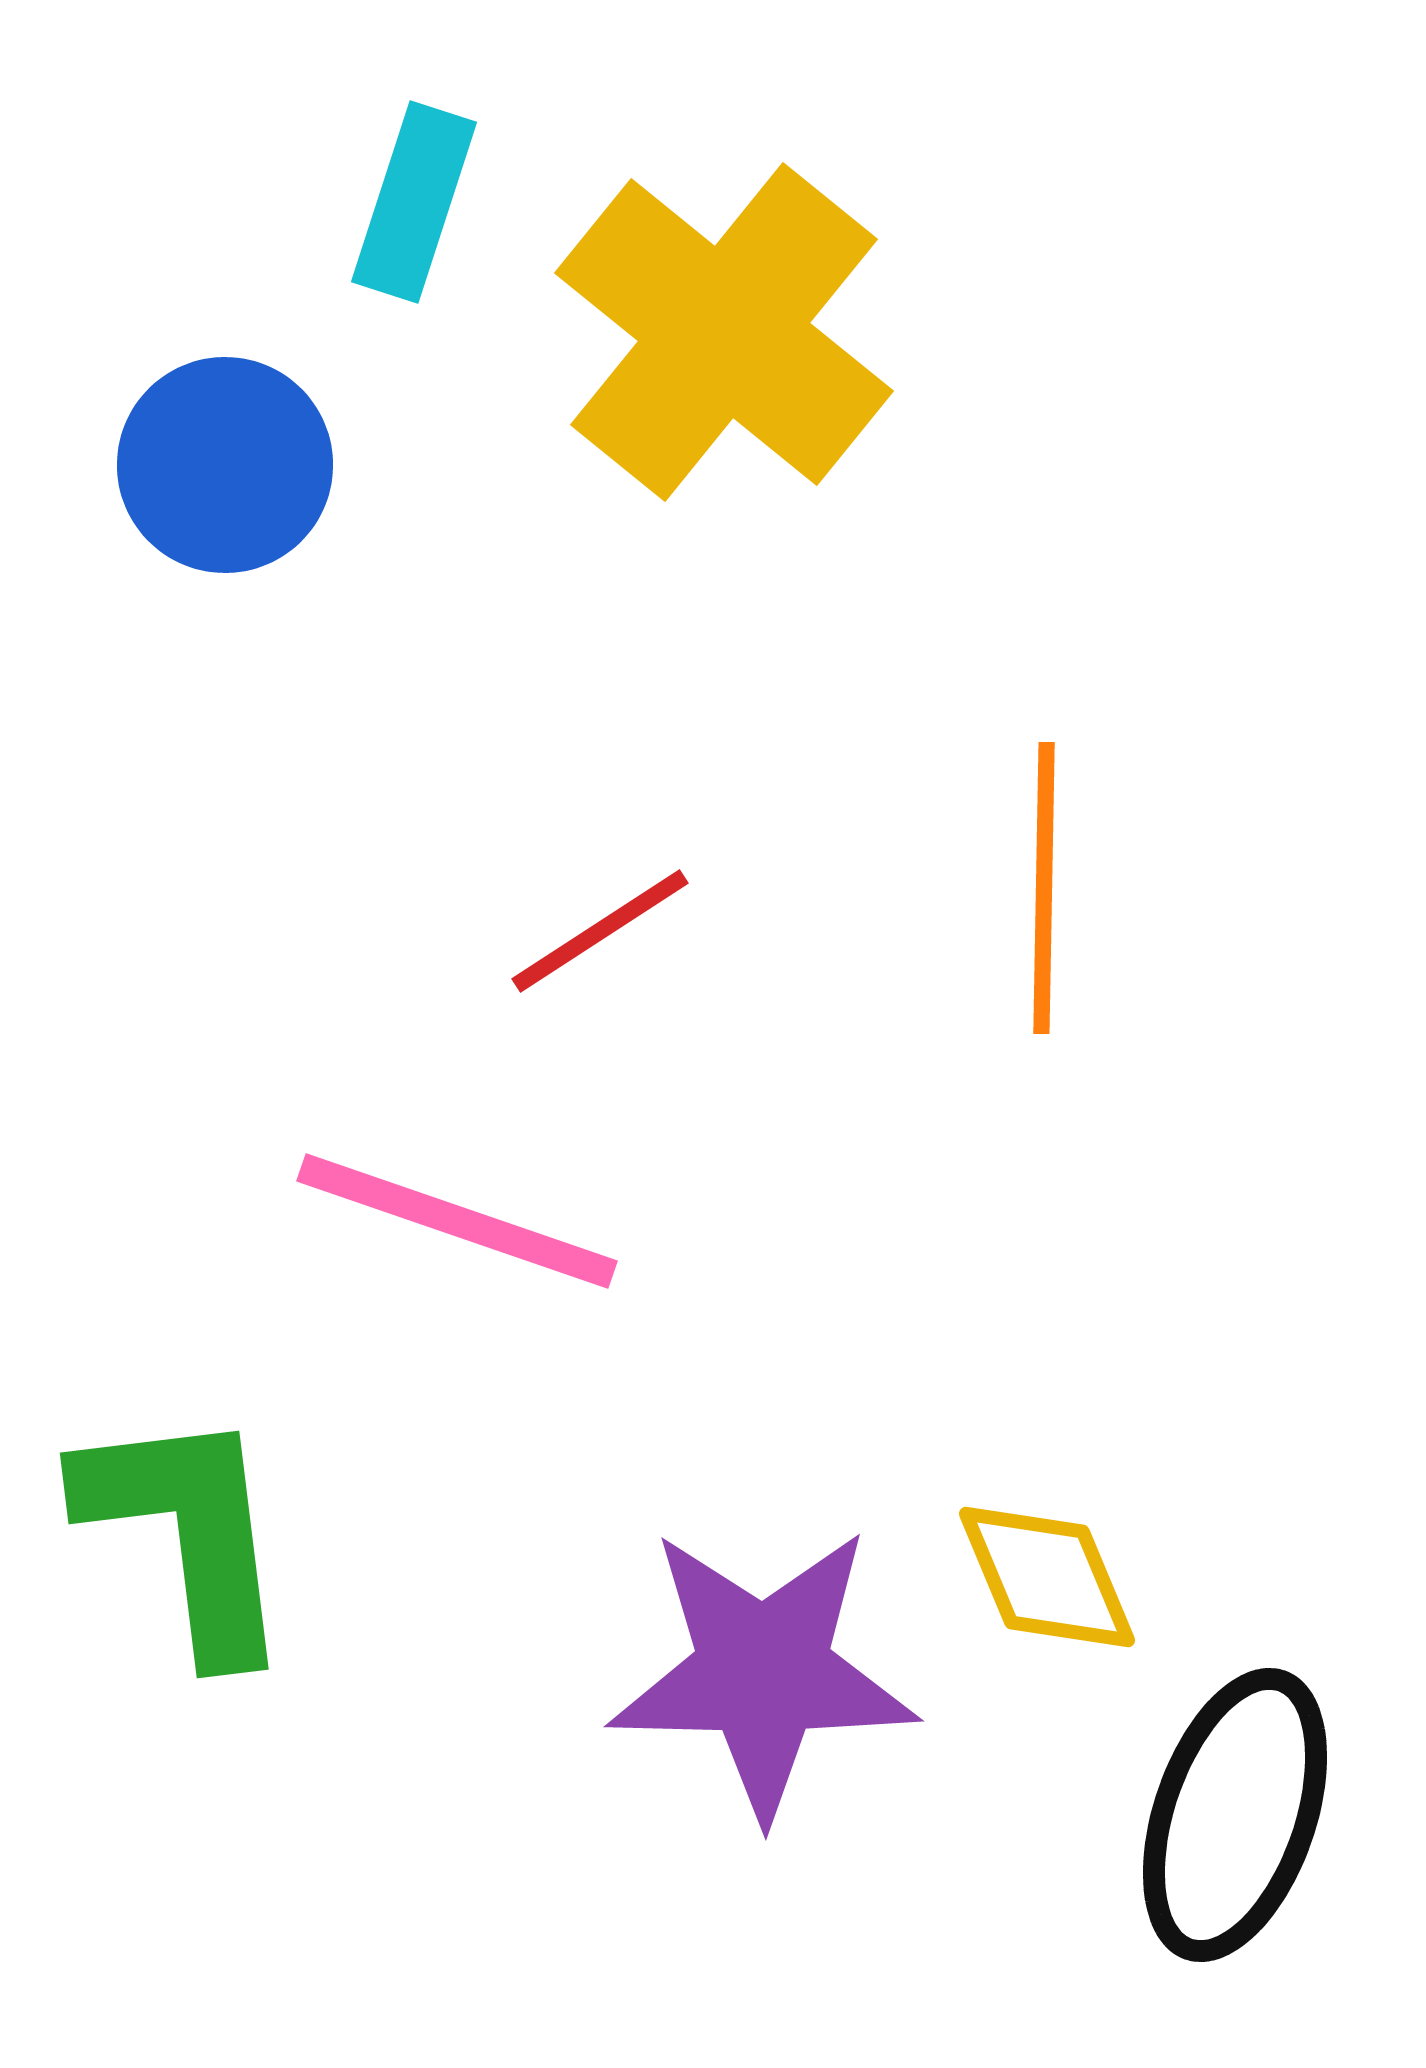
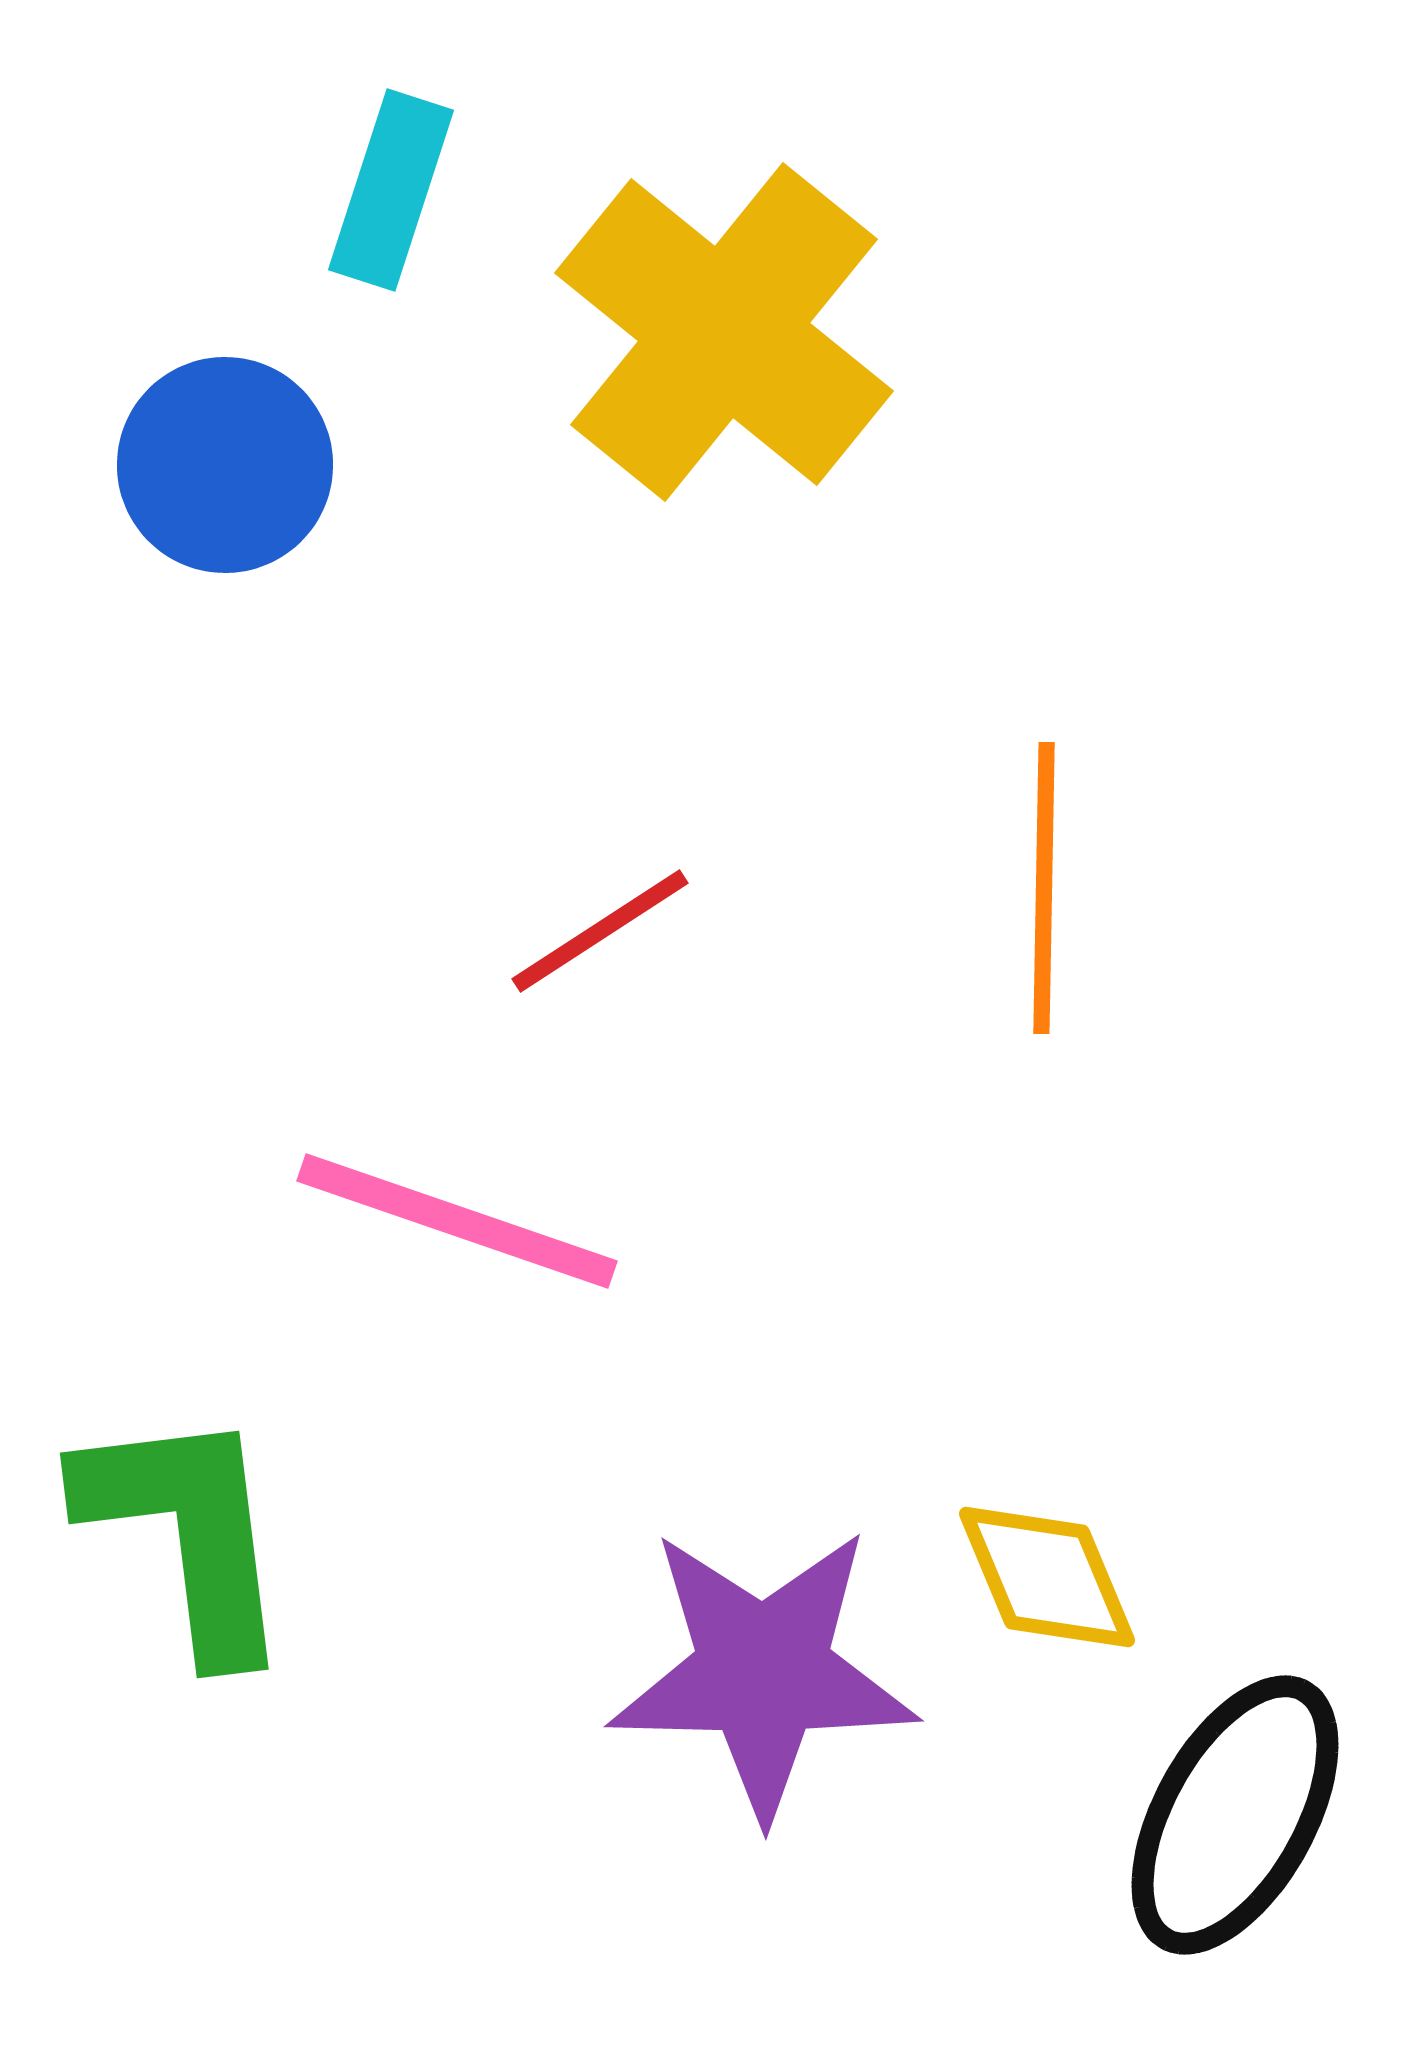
cyan rectangle: moved 23 px left, 12 px up
black ellipse: rotated 10 degrees clockwise
